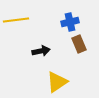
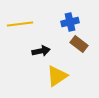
yellow line: moved 4 px right, 4 px down
brown rectangle: rotated 30 degrees counterclockwise
yellow triangle: moved 6 px up
